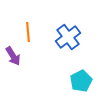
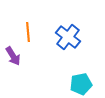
blue cross: rotated 15 degrees counterclockwise
cyan pentagon: moved 3 px down; rotated 15 degrees clockwise
